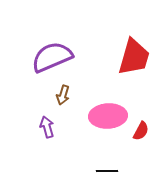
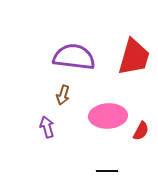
purple semicircle: moved 22 px right; rotated 30 degrees clockwise
